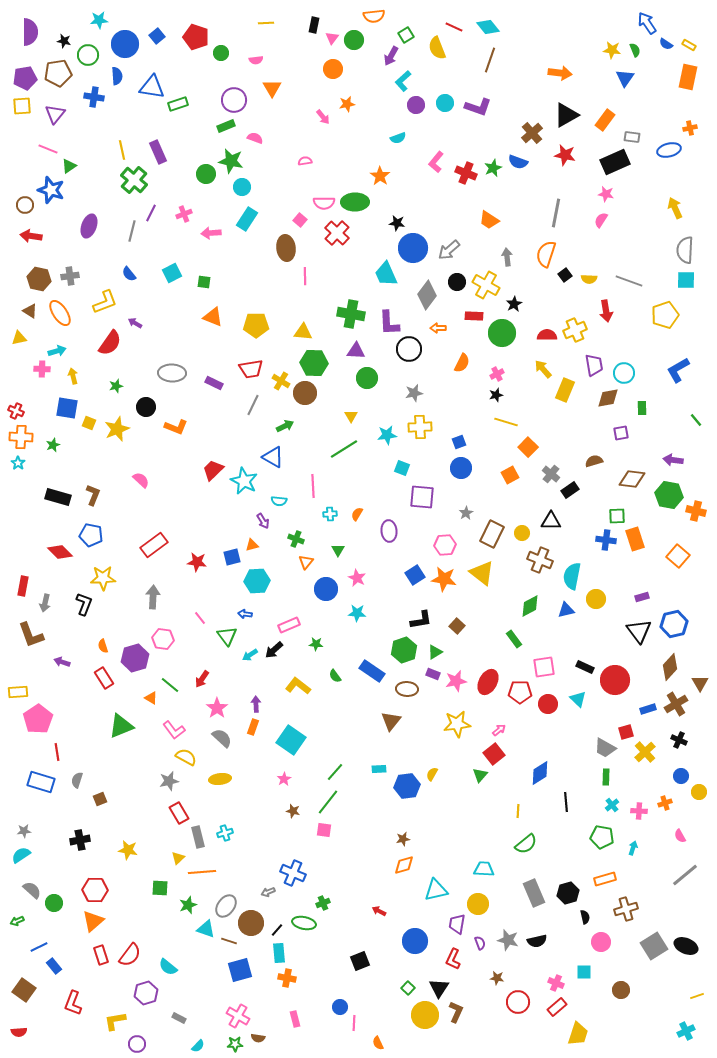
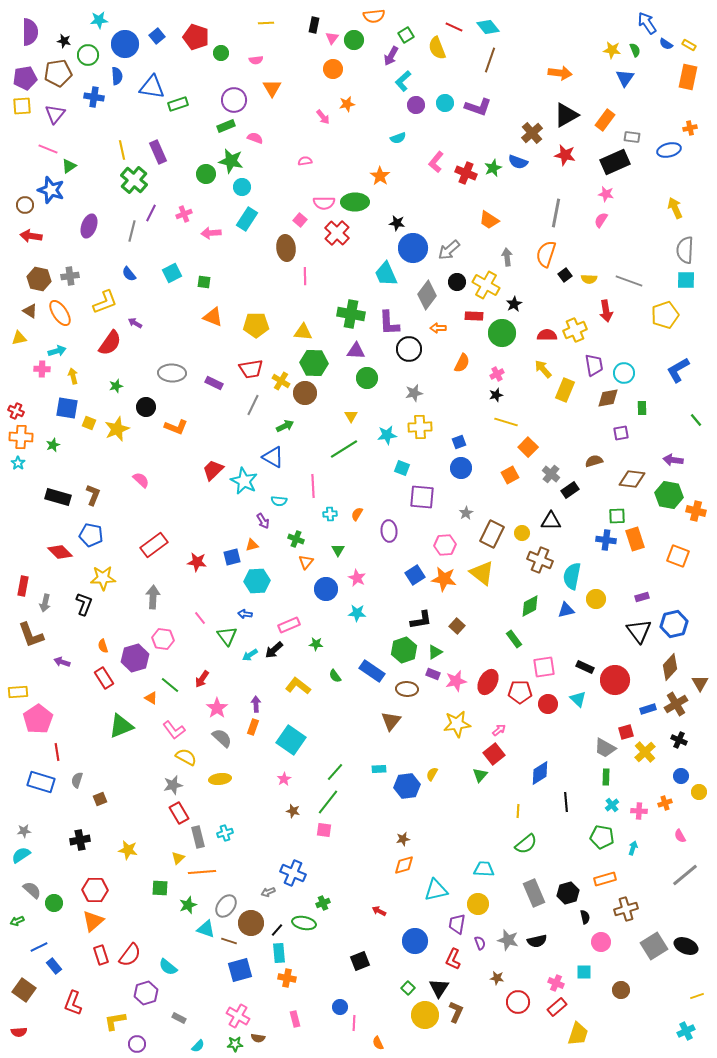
orange square at (678, 556): rotated 20 degrees counterclockwise
gray star at (169, 781): moved 4 px right, 4 px down
